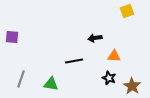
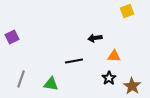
purple square: rotated 32 degrees counterclockwise
black star: rotated 16 degrees clockwise
